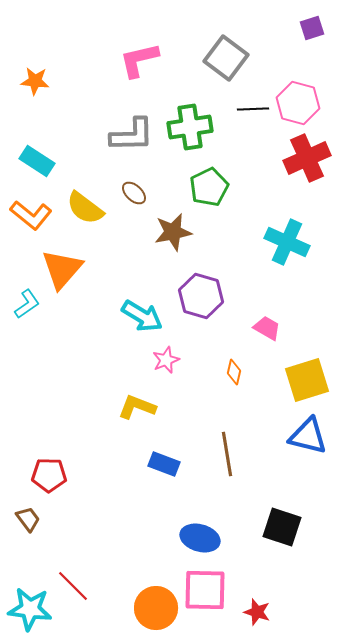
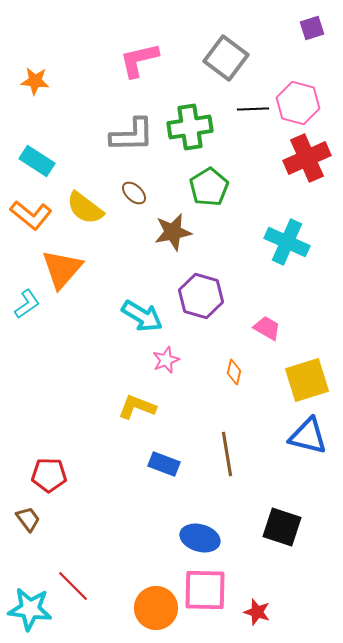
green pentagon: rotated 6 degrees counterclockwise
